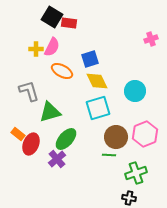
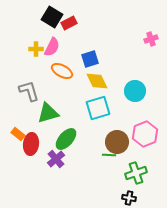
red rectangle: rotated 35 degrees counterclockwise
green triangle: moved 2 px left, 1 px down
brown circle: moved 1 px right, 5 px down
red ellipse: rotated 15 degrees counterclockwise
purple cross: moved 1 px left
